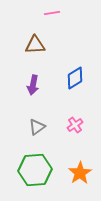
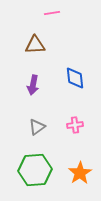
blue diamond: rotated 65 degrees counterclockwise
pink cross: rotated 28 degrees clockwise
